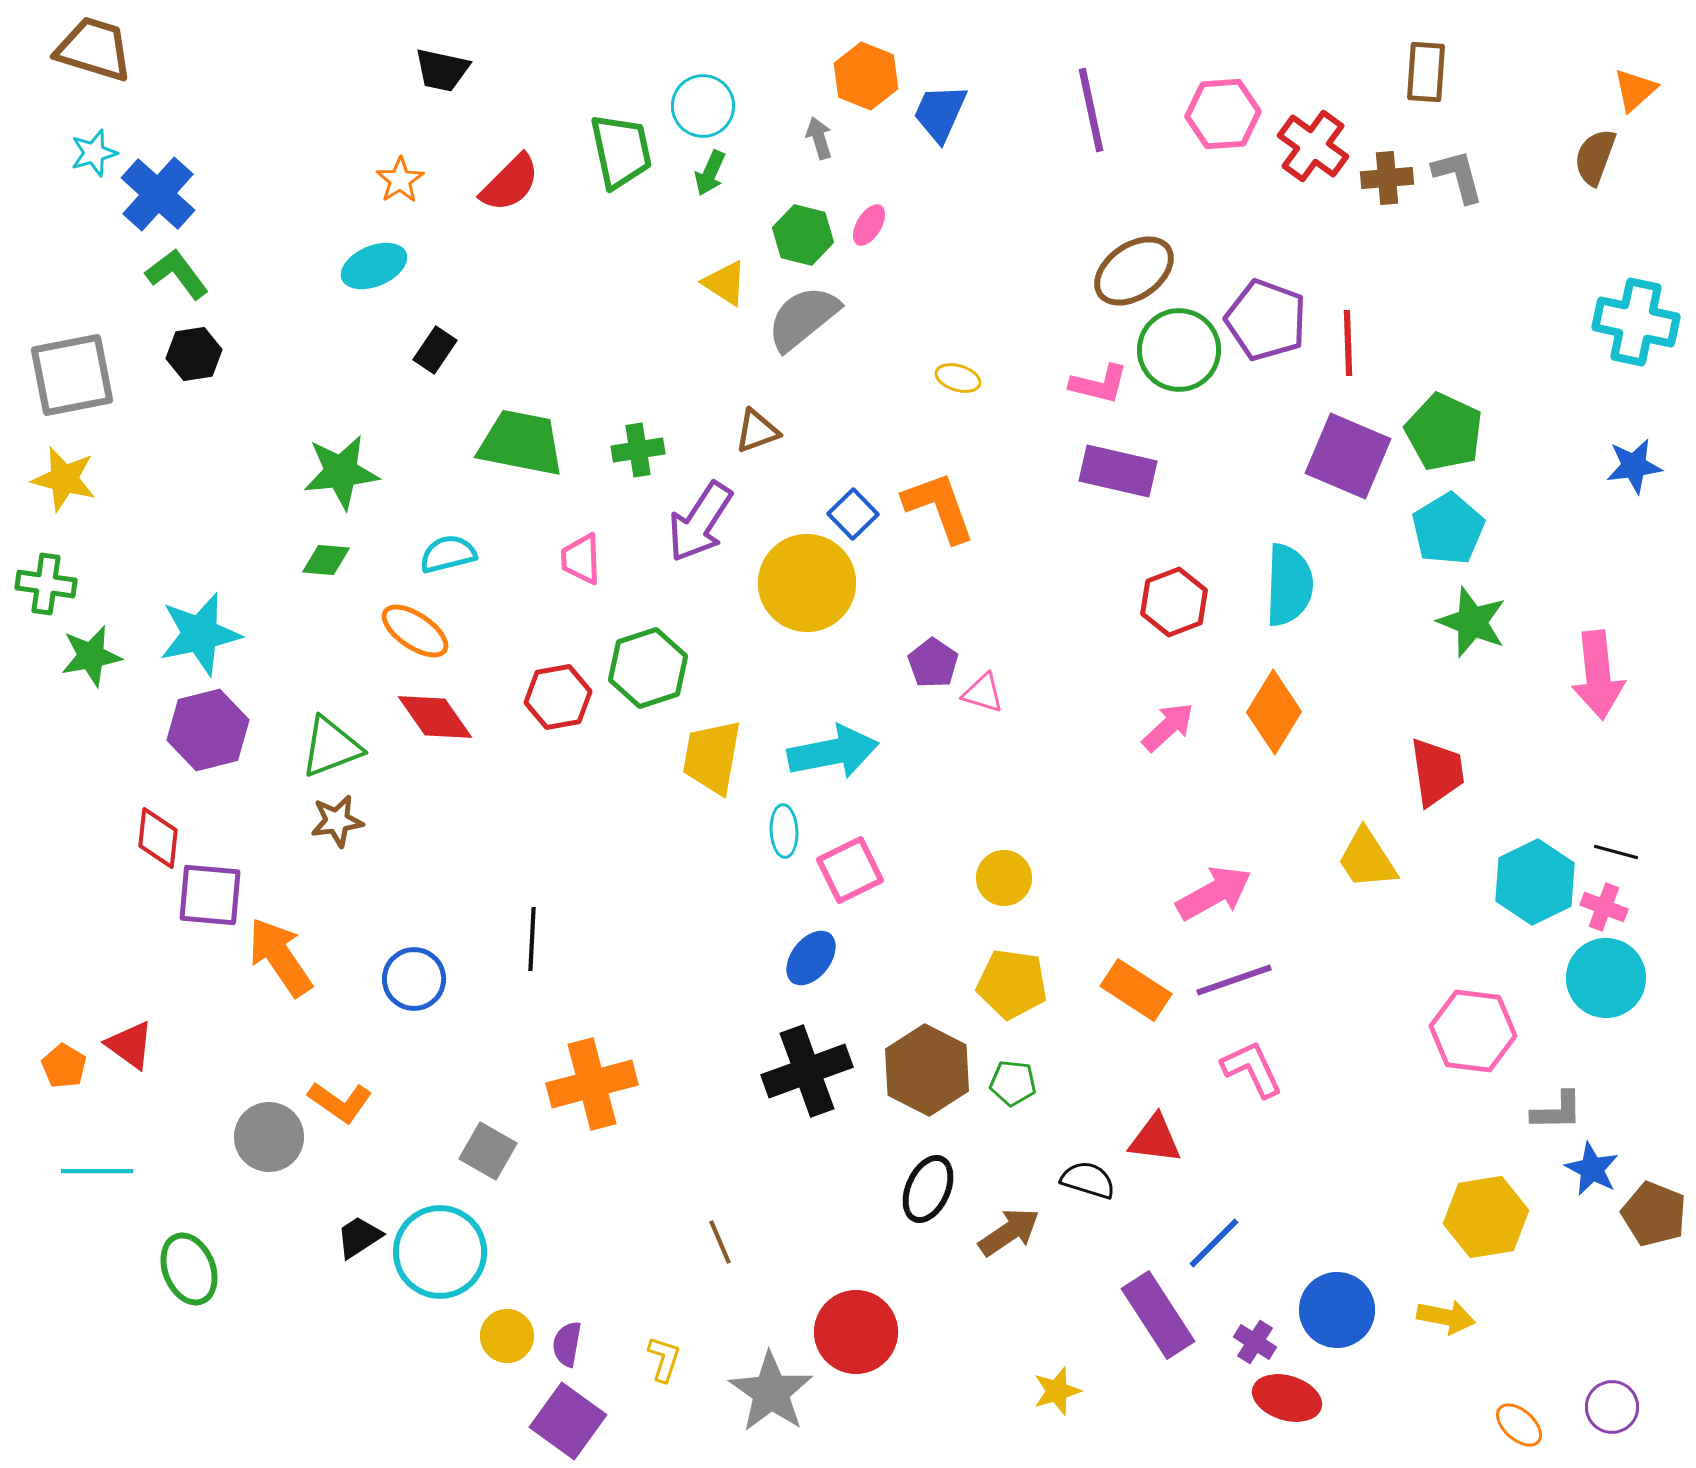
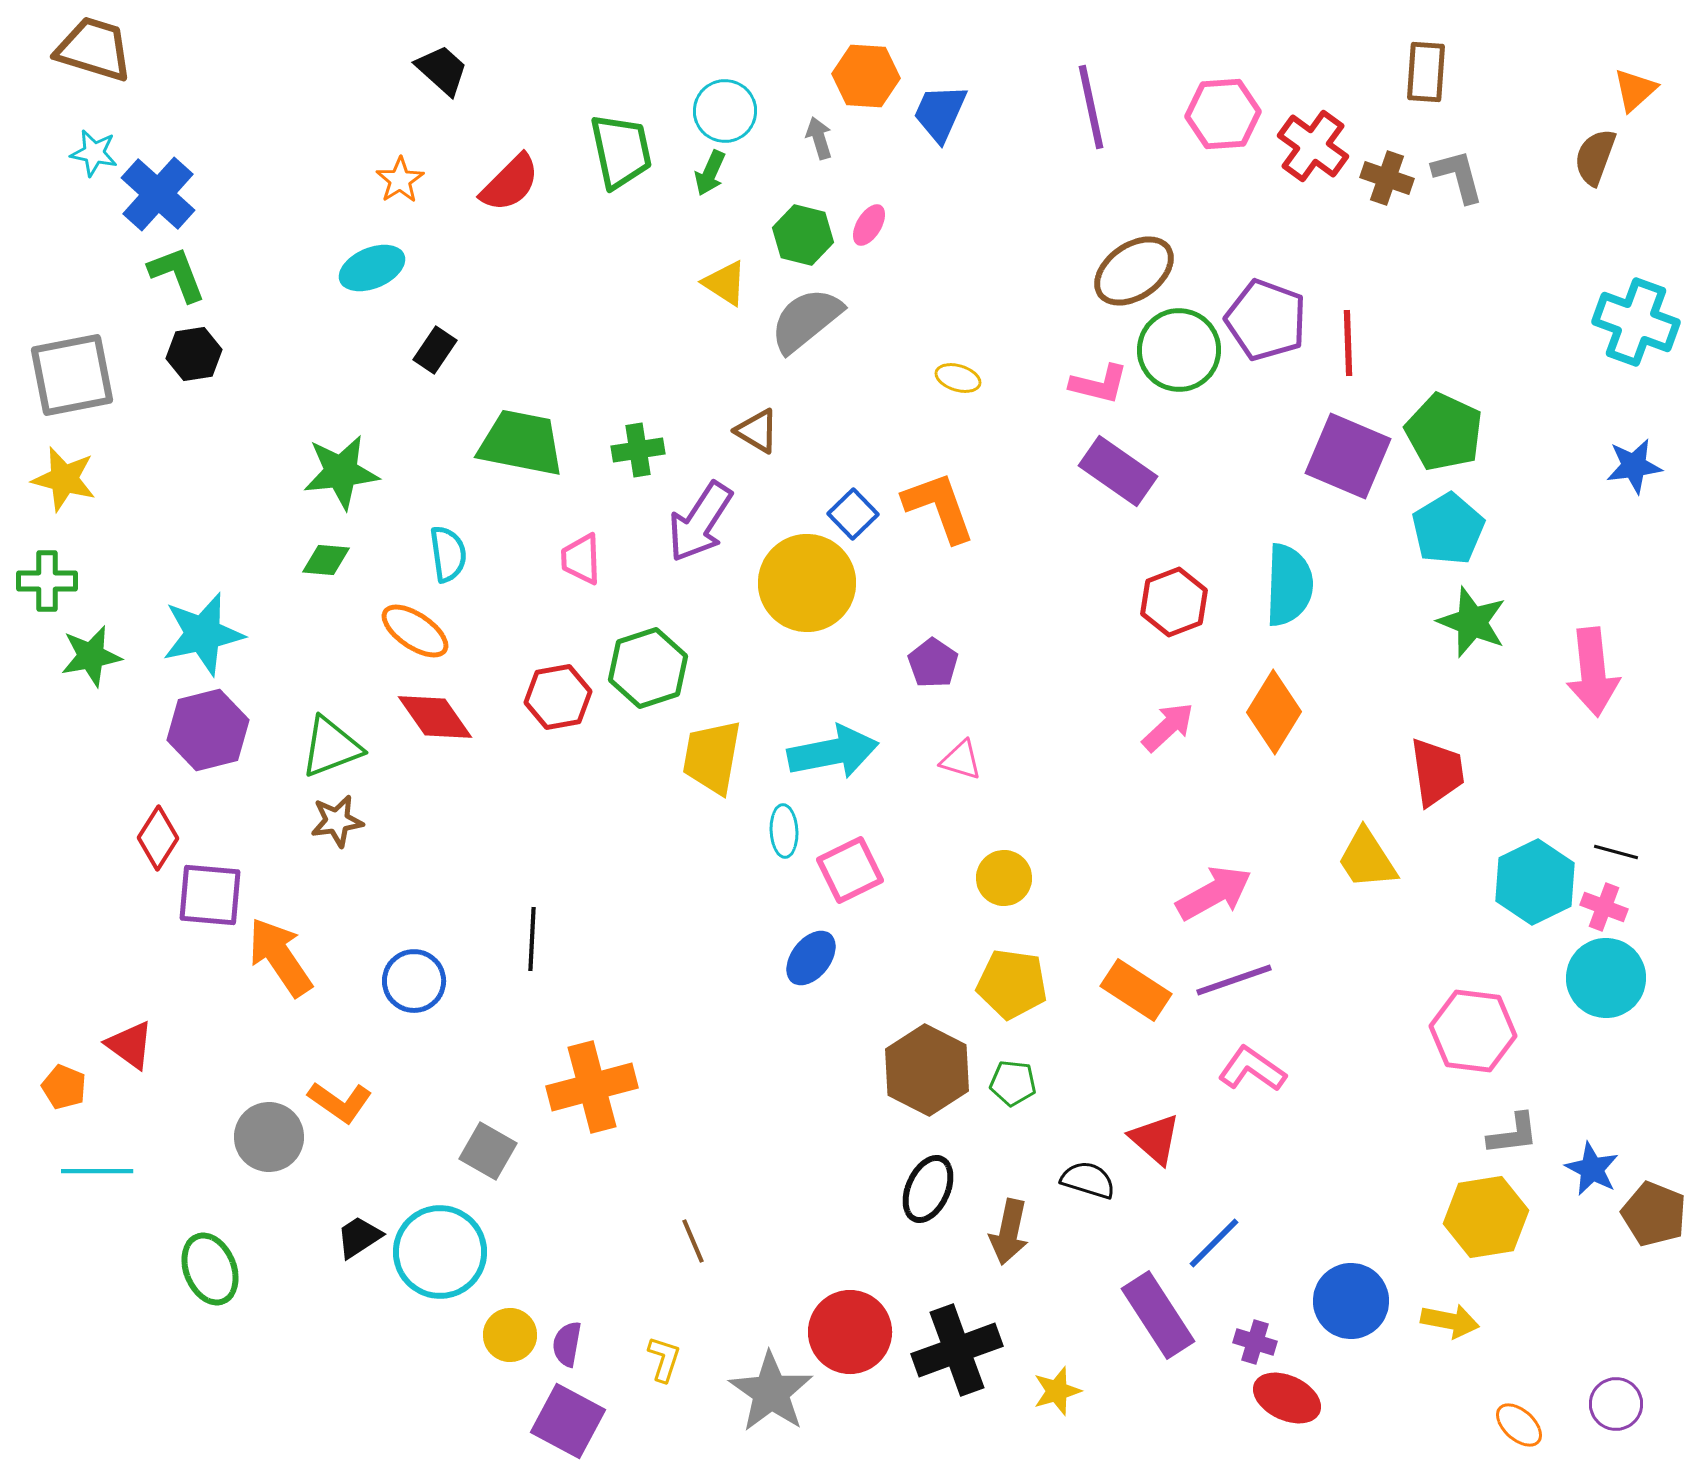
black trapezoid at (442, 70): rotated 150 degrees counterclockwise
orange hexagon at (866, 76): rotated 18 degrees counterclockwise
cyan circle at (703, 106): moved 22 px right, 5 px down
purple line at (1091, 110): moved 3 px up
cyan star at (94, 153): rotated 27 degrees clockwise
brown cross at (1387, 178): rotated 24 degrees clockwise
cyan ellipse at (374, 266): moved 2 px left, 2 px down
green L-shape at (177, 274): rotated 16 degrees clockwise
gray semicircle at (803, 318): moved 3 px right, 2 px down
cyan cross at (1636, 322): rotated 8 degrees clockwise
brown triangle at (757, 431): rotated 51 degrees clockwise
purple rectangle at (1118, 471): rotated 22 degrees clockwise
cyan semicircle at (448, 554): rotated 96 degrees clockwise
green cross at (46, 584): moved 1 px right, 3 px up; rotated 8 degrees counterclockwise
cyan star at (200, 634): moved 3 px right
pink arrow at (1598, 675): moved 5 px left, 3 px up
pink triangle at (983, 693): moved 22 px left, 67 px down
red diamond at (158, 838): rotated 26 degrees clockwise
blue circle at (414, 979): moved 2 px down
orange pentagon at (64, 1066): moved 21 px down; rotated 9 degrees counterclockwise
pink L-shape at (1252, 1069): rotated 30 degrees counterclockwise
black cross at (807, 1071): moved 150 px right, 279 px down
orange cross at (592, 1084): moved 3 px down
gray L-shape at (1557, 1111): moved 44 px left, 23 px down; rotated 6 degrees counterclockwise
red triangle at (1155, 1139): rotated 34 degrees clockwise
brown arrow at (1009, 1232): rotated 136 degrees clockwise
brown line at (720, 1242): moved 27 px left, 1 px up
green ellipse at (189, 1269): moved 21 px right
blue circle at (1337, 1310): moved 14 px right, 9 px up
yellow arrow at (1446, 1317): moved 4 px right, 4 px down
red circle at (856, 1332): moved 6 px left
yellow circle at (507, 1336): moved 3 px right, 1 px up
purple cross at (1255, 1342): rotated 15 degrees counterclockwise
red ellipse at (1287, 1398): rotated 8 degrees clockwise
purple circle at (1612, 1407): moved 4 px right, 3 px up
purple square at (568, 1421): rotated 8 degrees counterclockwise
